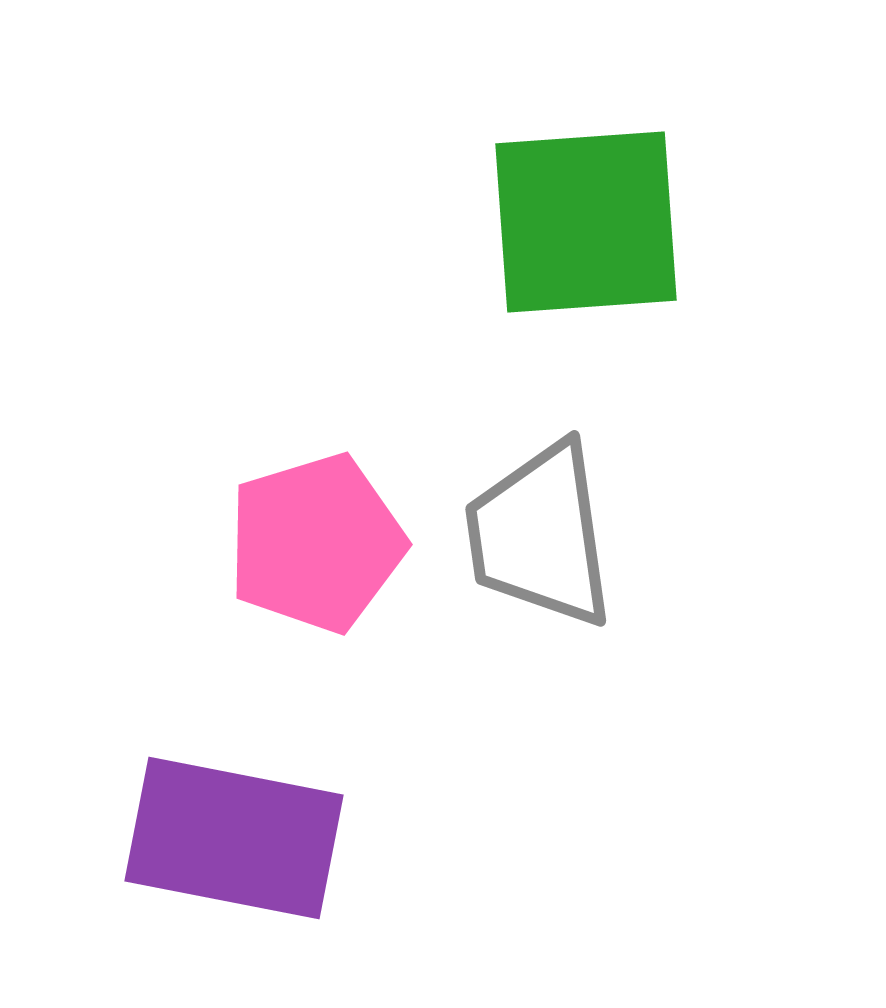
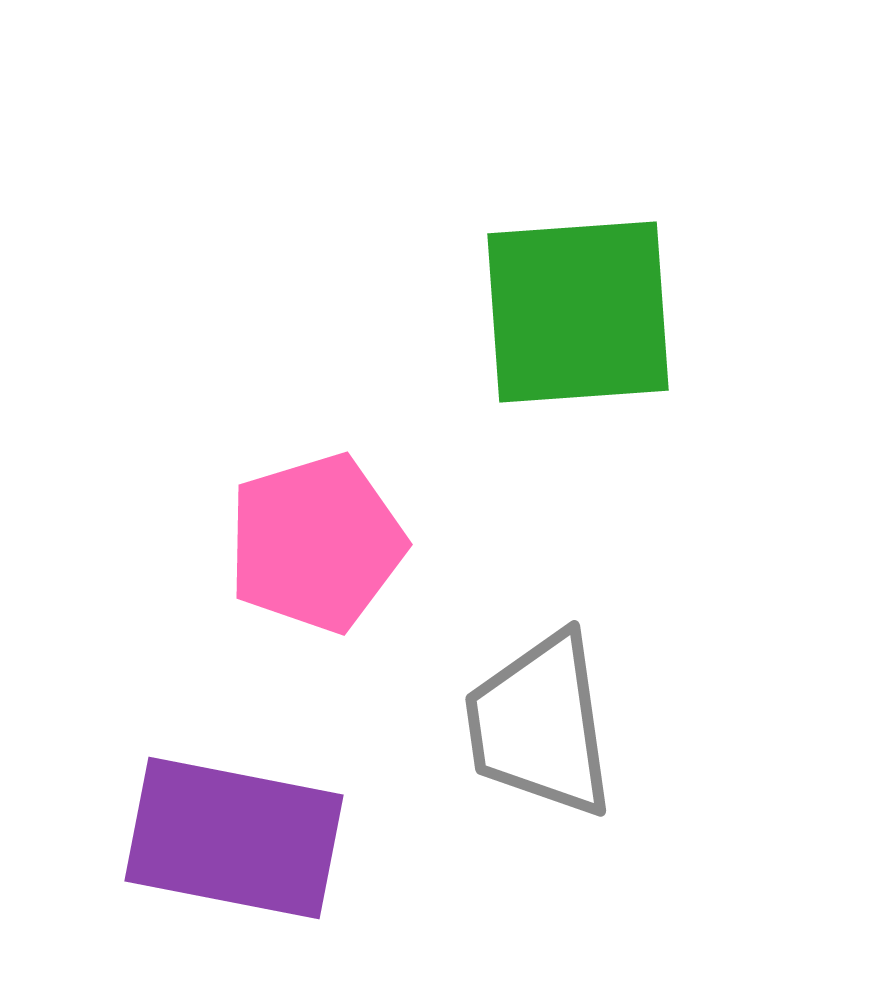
green square: moved 8 px left, 90 px down
gray trapezoid: moved 190 px down
